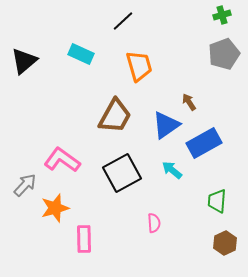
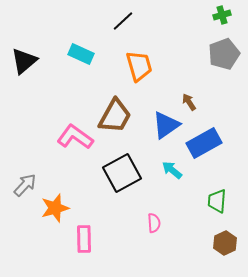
pink L-shape: moved 13 px right, 23 px up
